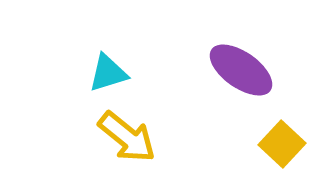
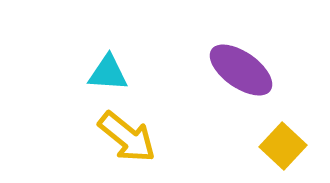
cyan triangle: rotated 21 degrees clockwise
yellow square: moved 1 px right, 2 px down
